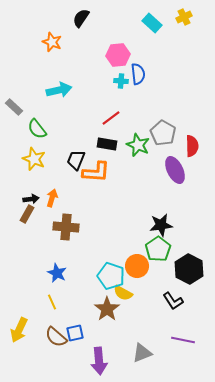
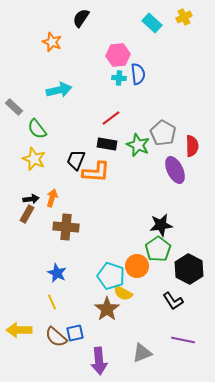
cyan cross: moved 2 px left, 3 px up
yellow arrow: rotated 65 degrees clockwise
